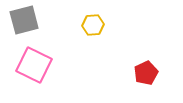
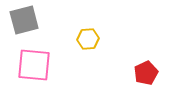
yellow hexagon: moved 5 px left, 14 px down
pink square: rotated 21 degrees counterclockwise
